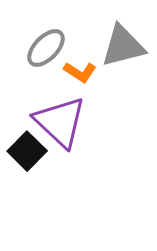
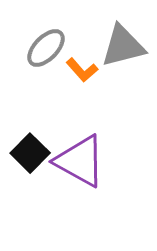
orange L-shape: moved 2 px right, 2 px up; rotated 16 degrees clockwise
purple triangle: moved 20 px right, 39 px down; rotated 14 degrees counterclockwise
black square: moved 3 px right, 2 px down
